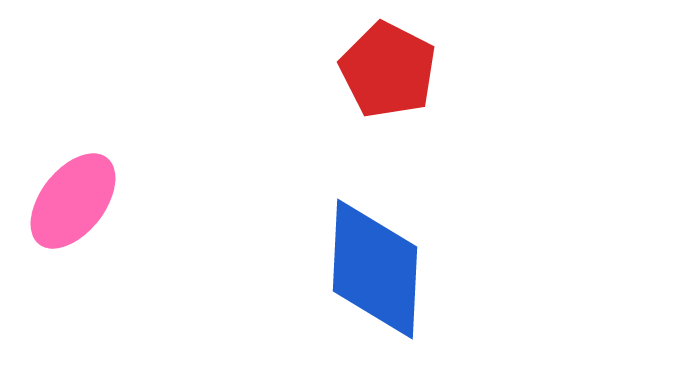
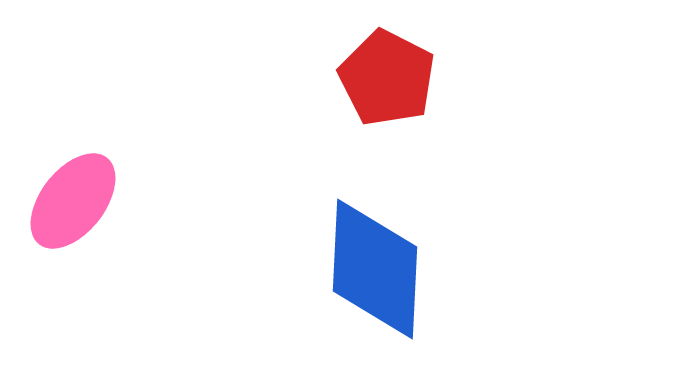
red pentagon: moved 1 px left, 8 px down
